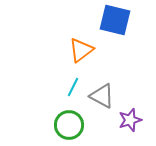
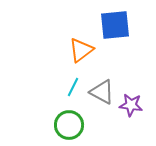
blue square: moved 5 px down; rotated 20 degrees counterclockwise
gray triangle: moved 4 px up
purple star: moved 1 px right, 15 px up; rotated 25 degrees clockwise
